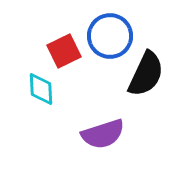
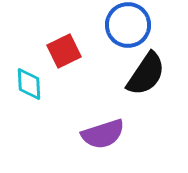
blue circle: moved 18 px right, 11 px up
black semicircle: rotated 9 degrees clockwise
cyan diamond: moved 12 px left, 5 px up
